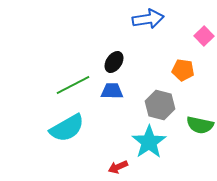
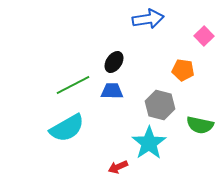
cyan star: moved 1 px down
